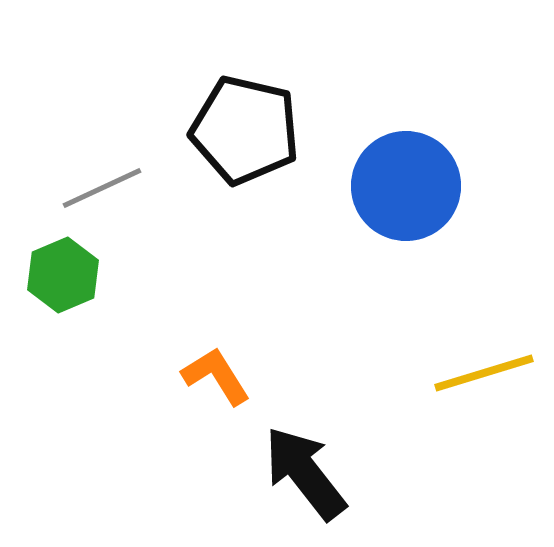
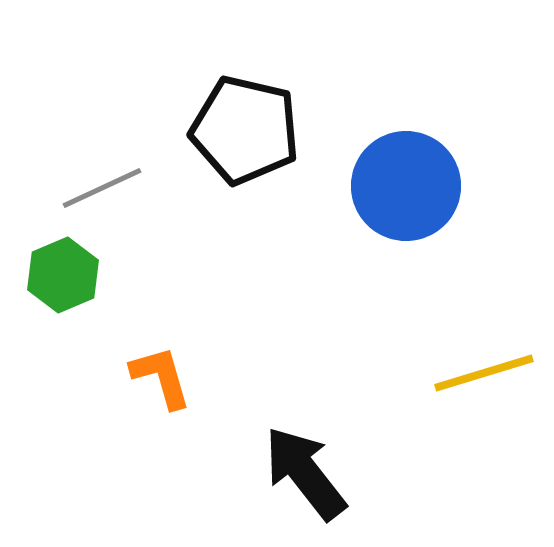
orange L-shape: moved 55 px left, 1 px down; rotated 16 degrees clockwise
